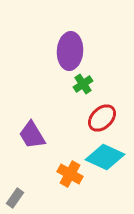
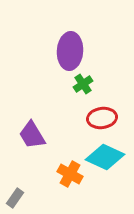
red ellipse: rotated 36 degrees clockwise
